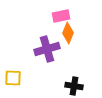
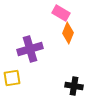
pink rectangle: moved 3 px up; rotated 42 degrees clockwise
purple cross: moved 17 px left
yellow square: moved 1 px left; rotated 12 degrees counterclockwise
